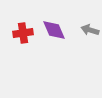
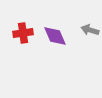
purple diamond: moved 1 px right, 6 px down
